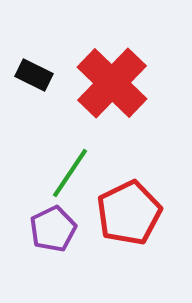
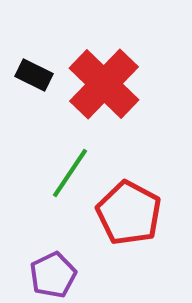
red cross: moved 8 px left, 1 px down
red pentagon: rotated 18 degrees counterclockwise
purple pentagon: moved 46 px down
